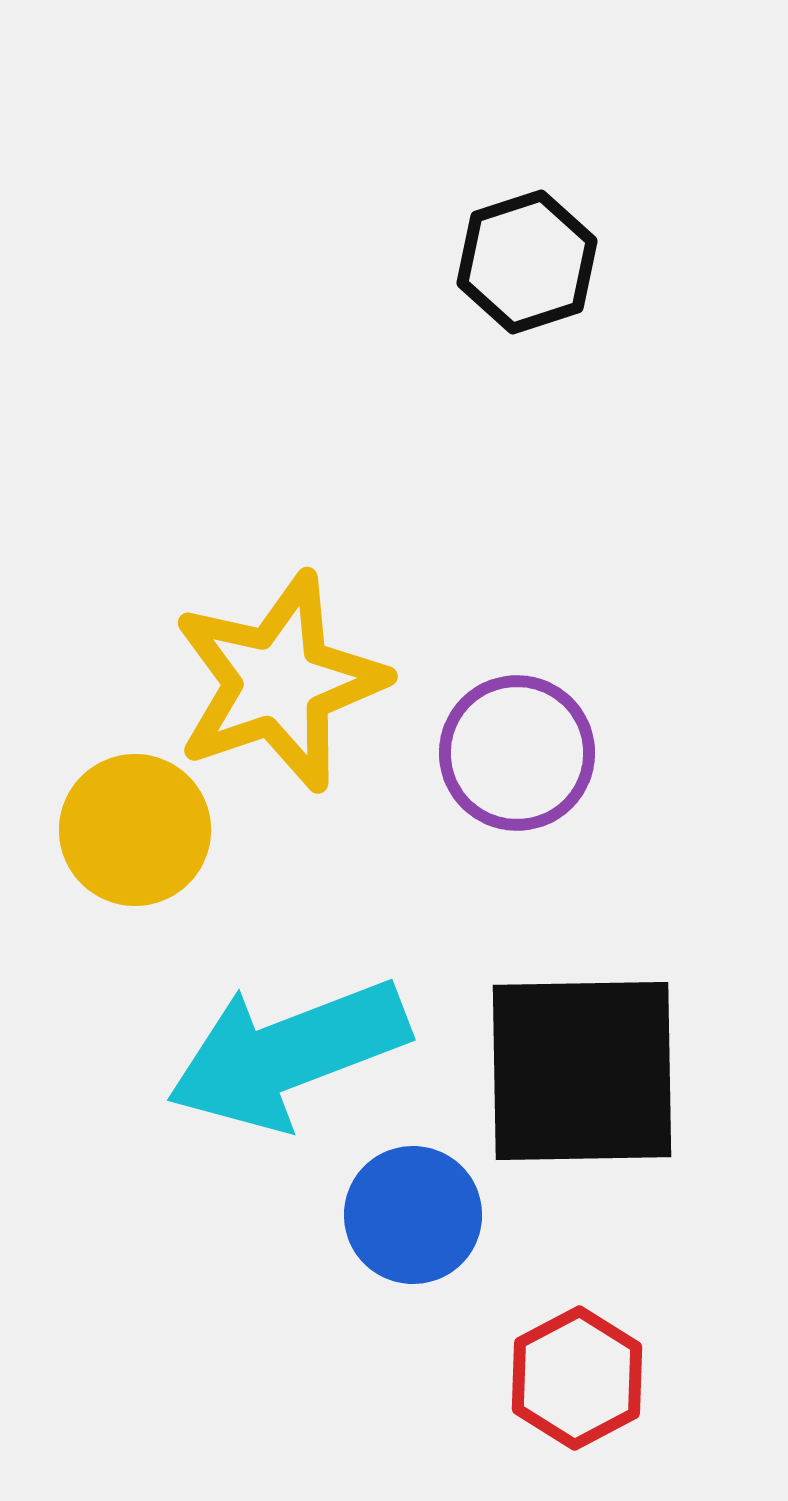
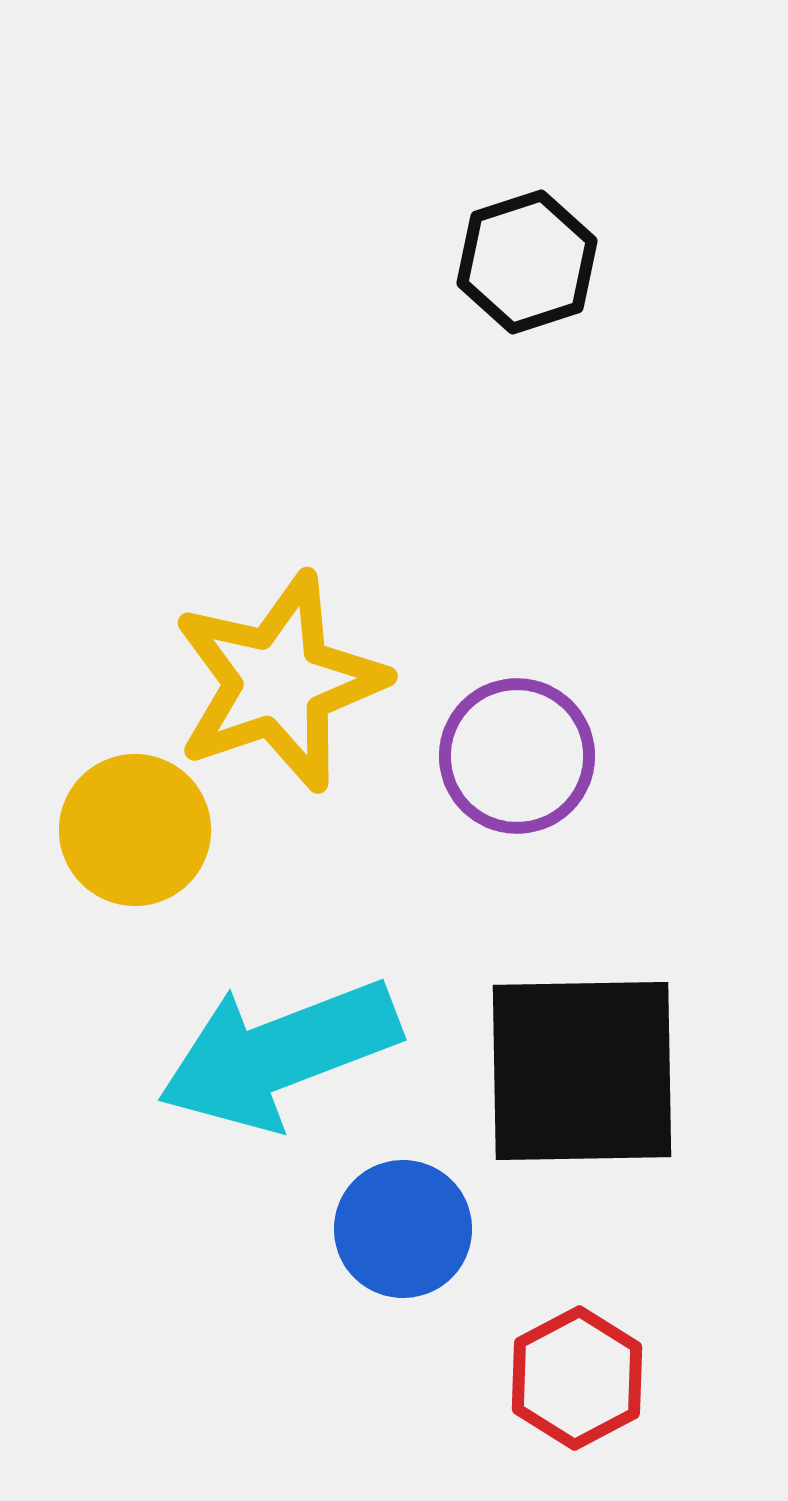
purple circle: moved 3 px down
cyan arrow: moved 9 px left
blue circle: moved 10 px left, 14 px down
